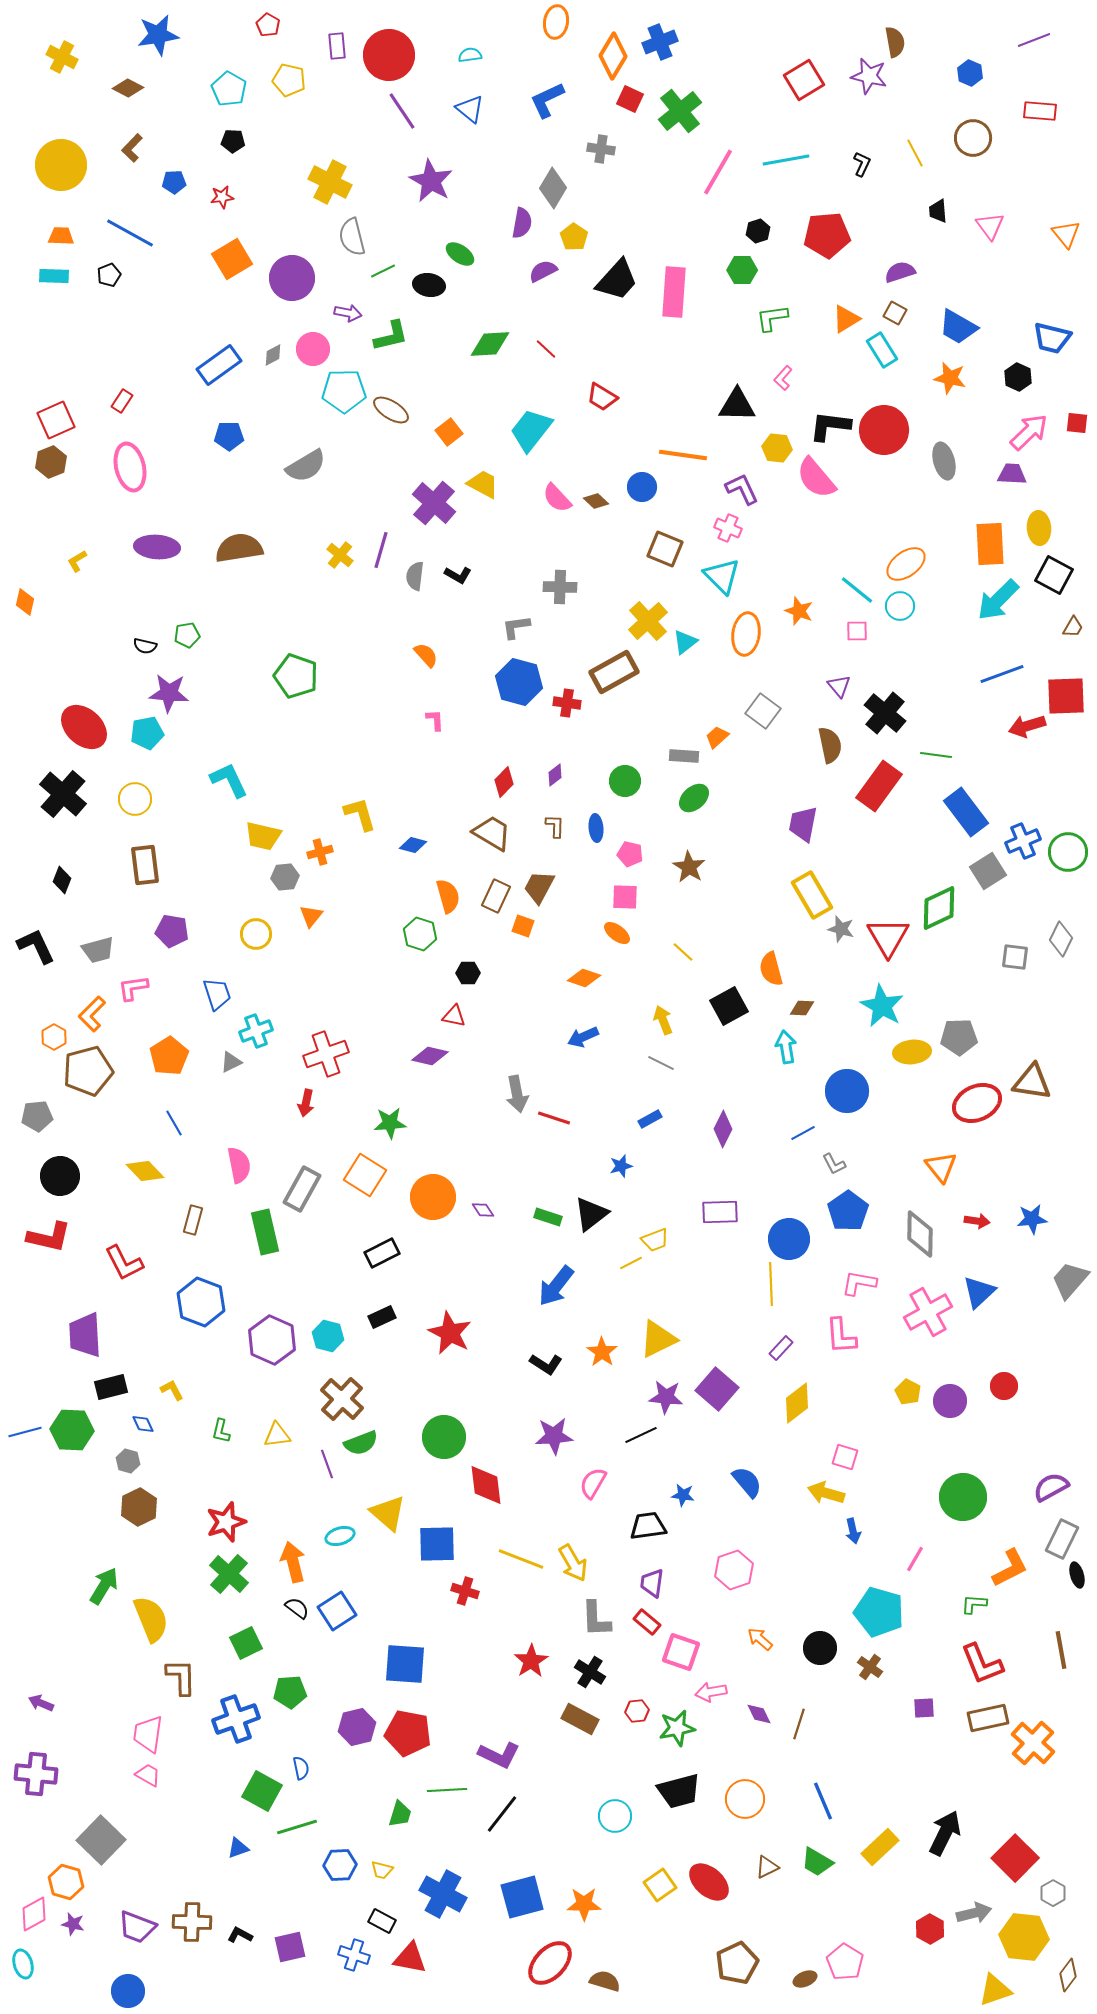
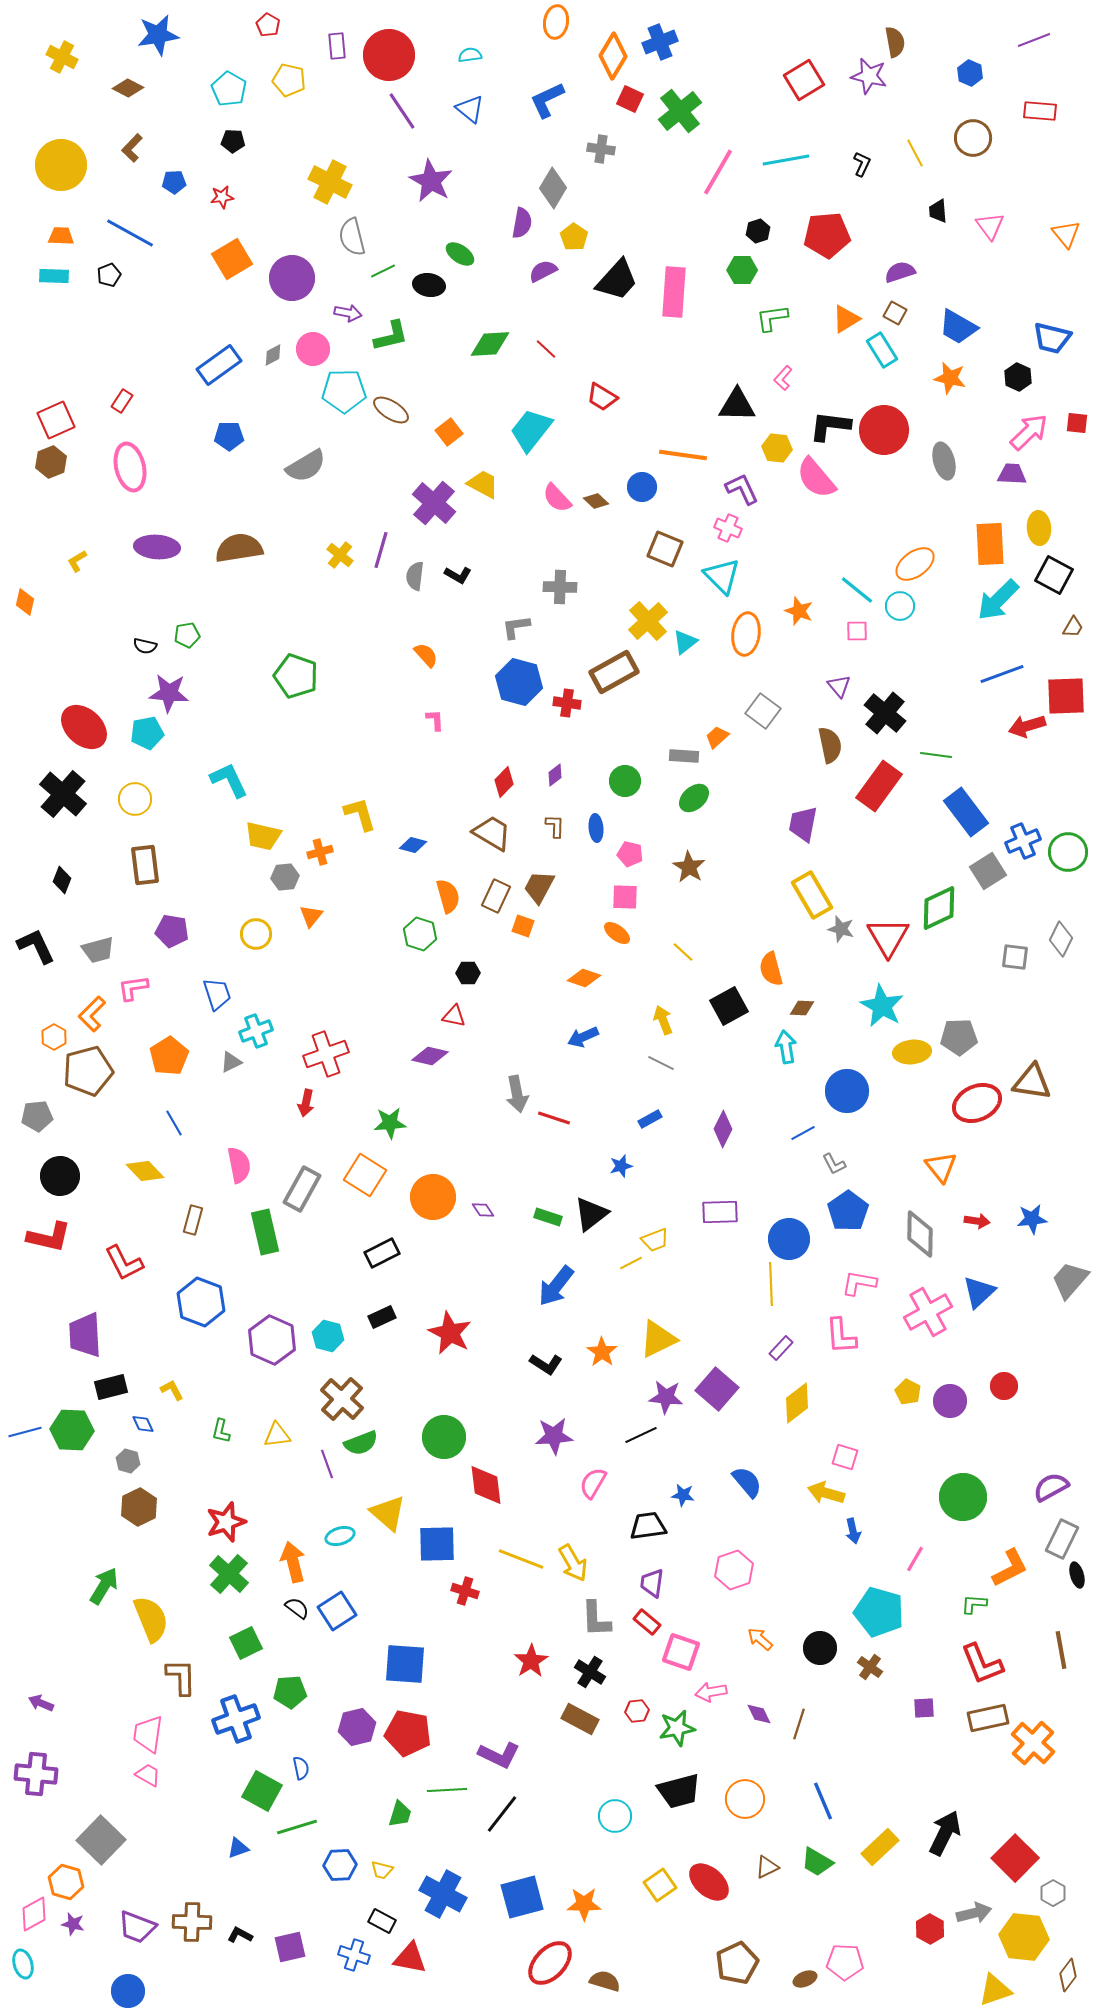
orange ellipse at (906, 564): moved 9 px right
pink pentagon at (845, 1962): rotated 30 degrees counterclockwise
